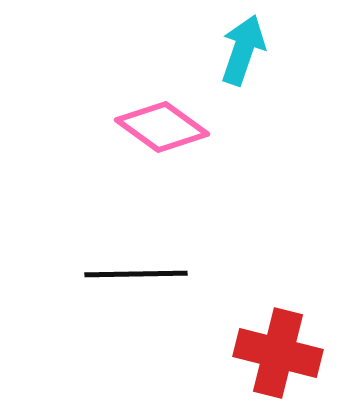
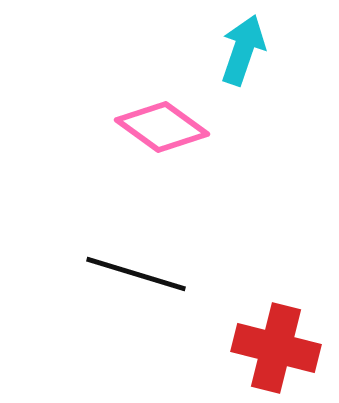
black line: rotated 18 degrees clockwise
red cross: moved 2 px left, 5 px up
